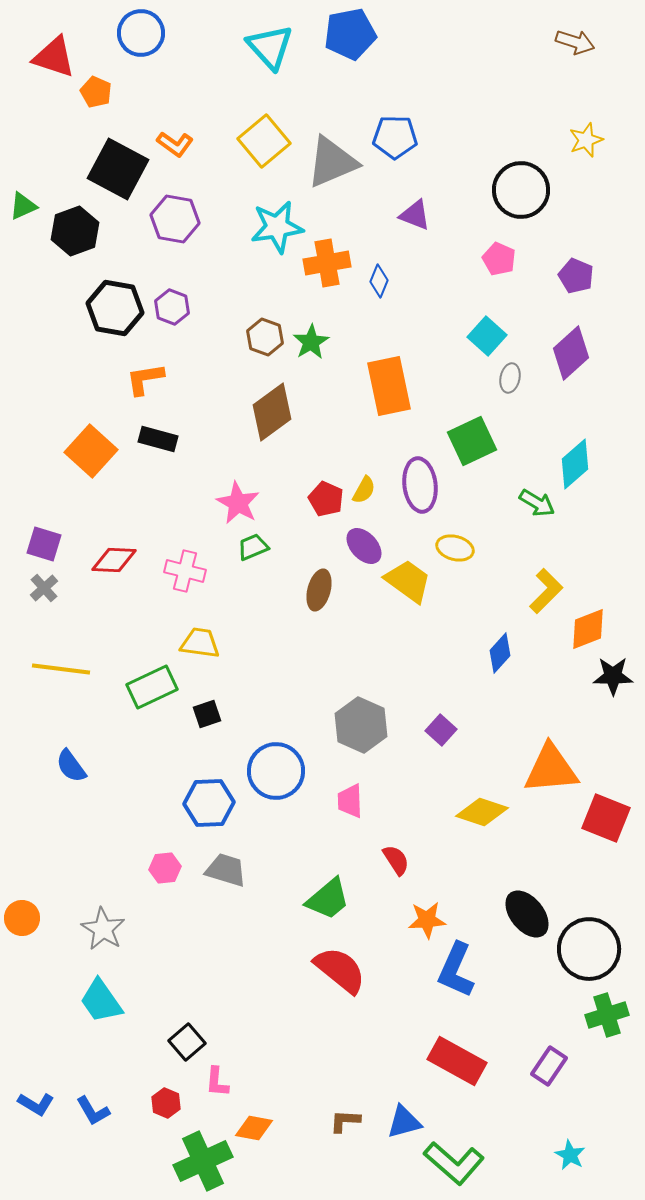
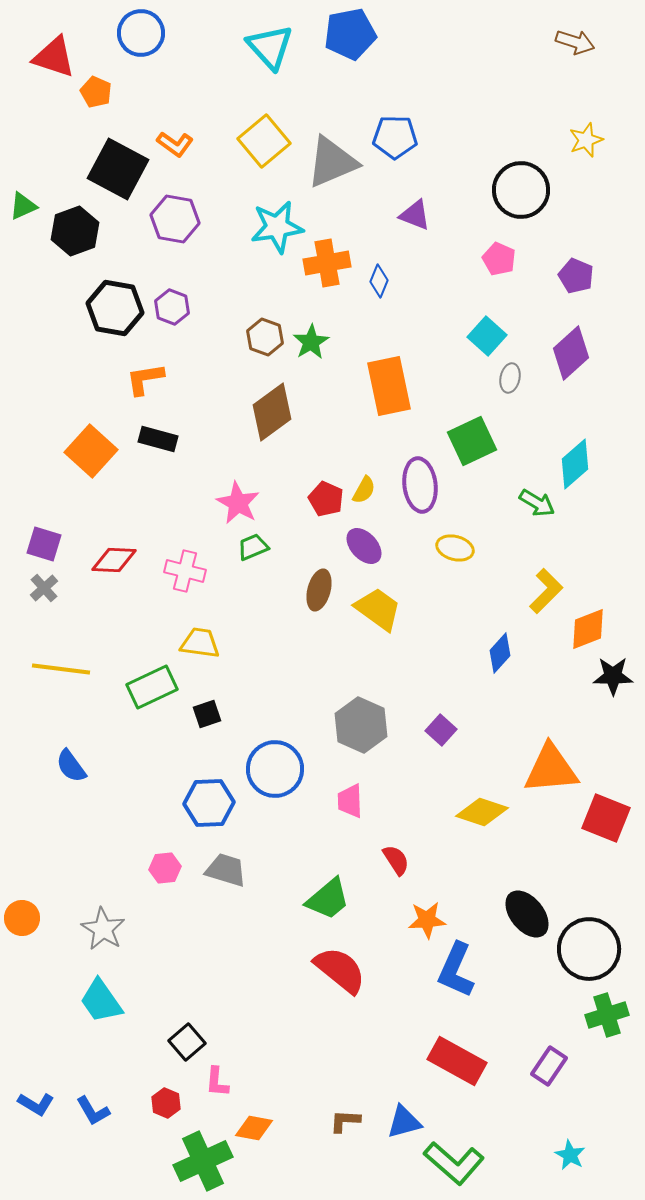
yellow trapezoid at (408, 581): moved 30 px left, 28 px down
blue circle at (276, 771): moved 1 px left, 2 px up
